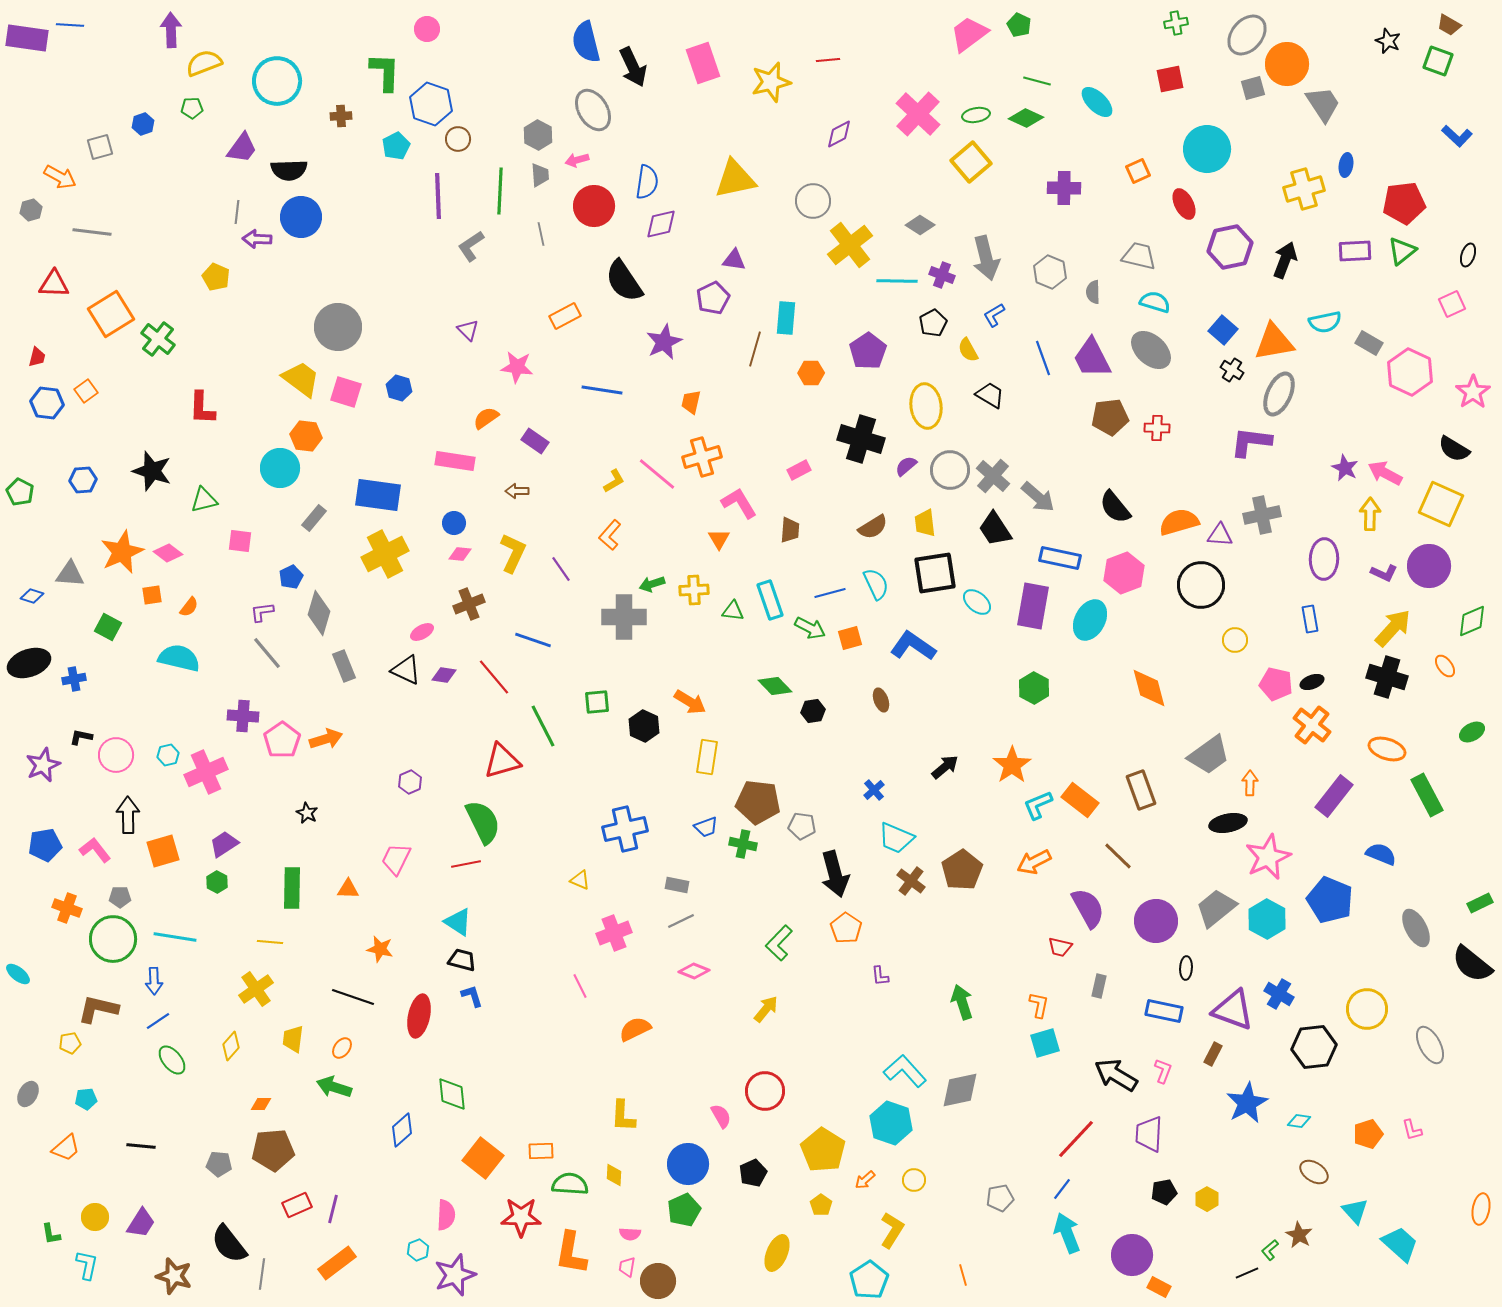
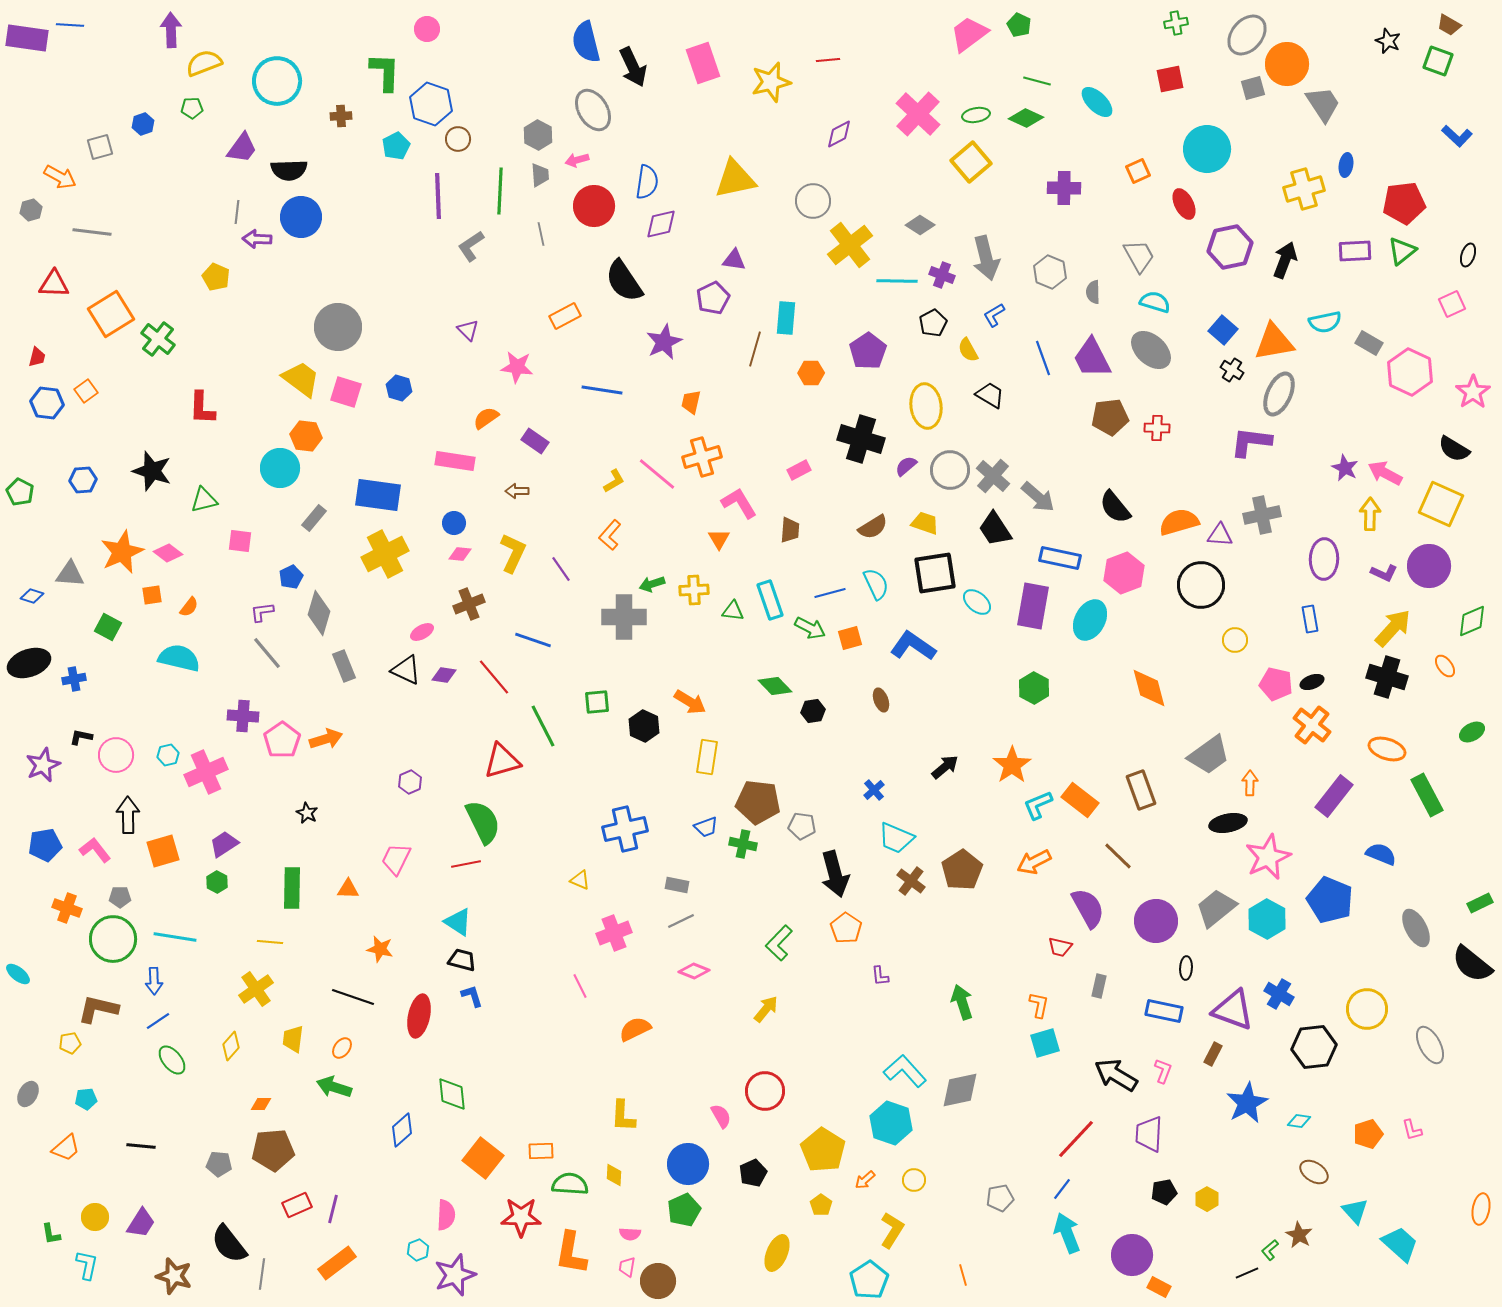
gray trapezoid at (1139, 256): rotated 48 degrees clockwise
yellow trapezoid at (925, 523): rotated 116 degrees clockwise
